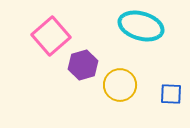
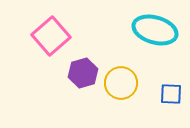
cyan ellipse: moved 14 px right, 4 px down
purple hexagon: moved 8 px down
yellow circle: moved 1 px right, 2 px up
